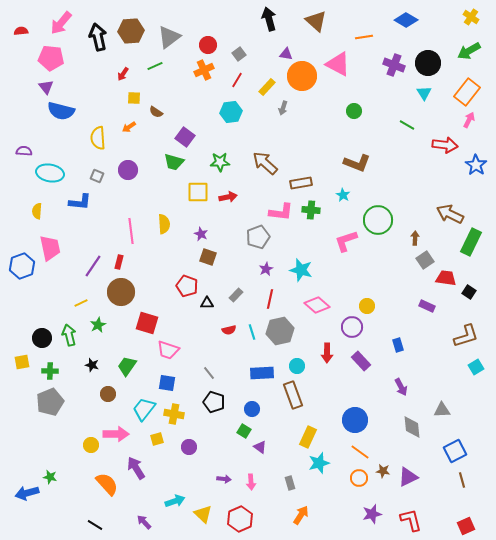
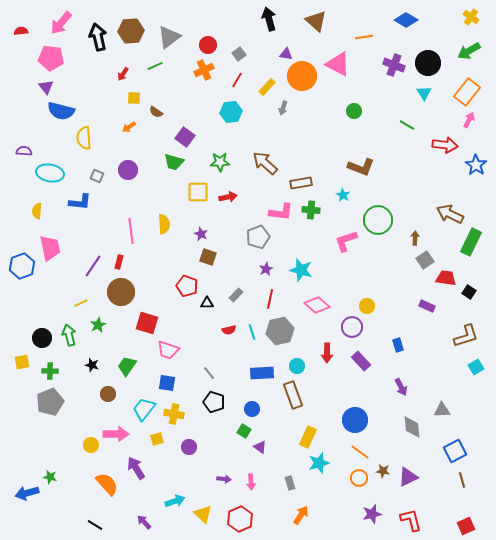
yellow semicircle at (98, 138): moved 14 px left
brown L-shape at (357, 163): moved 4 px right, 4 px down
